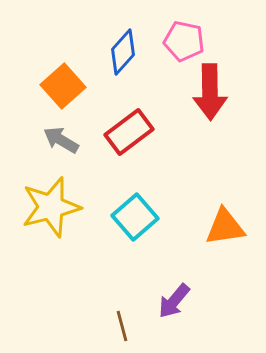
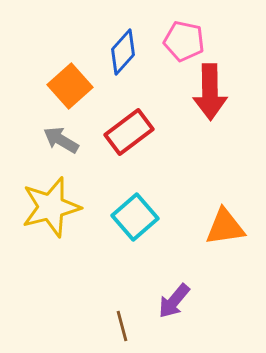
orange square: moved 7 px right
